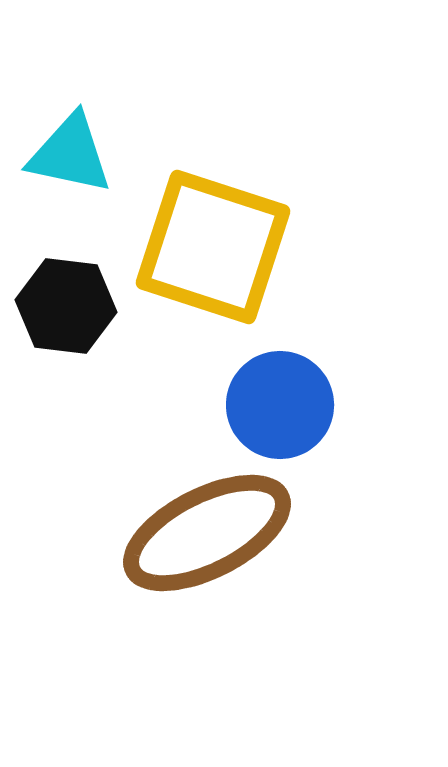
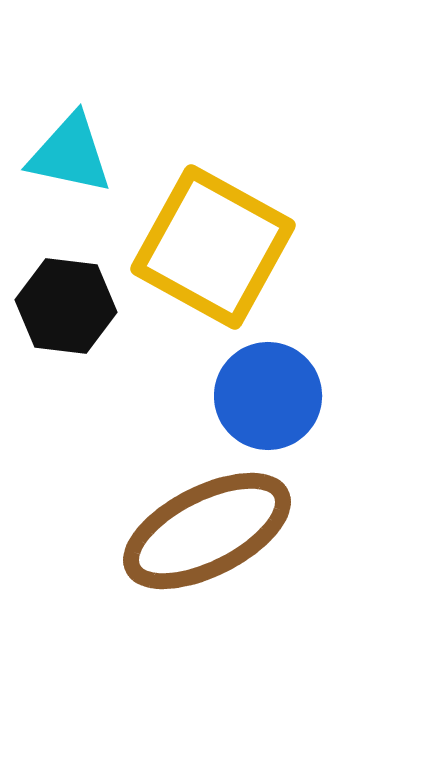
yellow square: rotated 11 degrees clockwise
blue circle: moved 12 px left, 9 px up
brown ellipse: moved 2 px up
